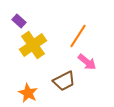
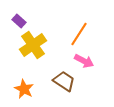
orange line: moved 1 px right, 2 px up
pink arrow: moved 3 px left, 1 px up; rotated 12 degrees counterclockwise
brown trapezoid: rotated 120 degrees counterclockwise
orange star: moved 4 px left, 4 px up
